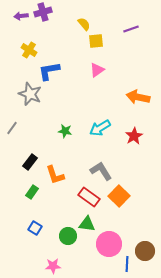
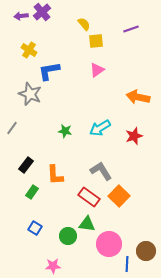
purple cross: moved 1 px left; rotated 24 degrees counterclockwise
red star: rotated 12 degrees clockwise
black rectangle: moved 4 px left, 3 px down
orange L-shape: rotated 15 degrees clockwise
brown circle: moved 1 px right
